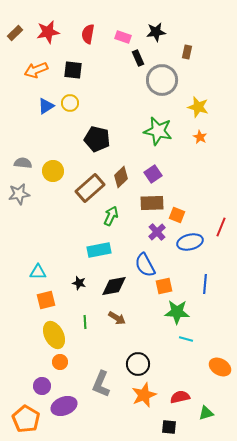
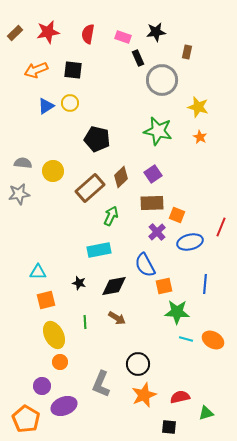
orange ellipse at (220, 367): moved 7 px left, 27 px up
